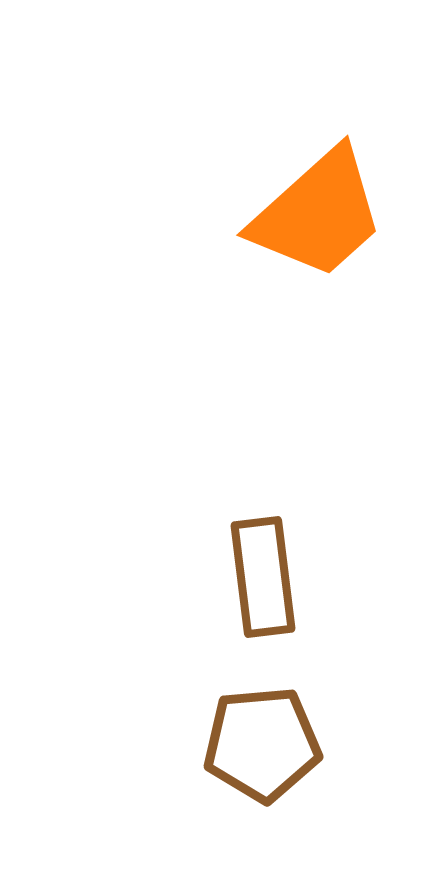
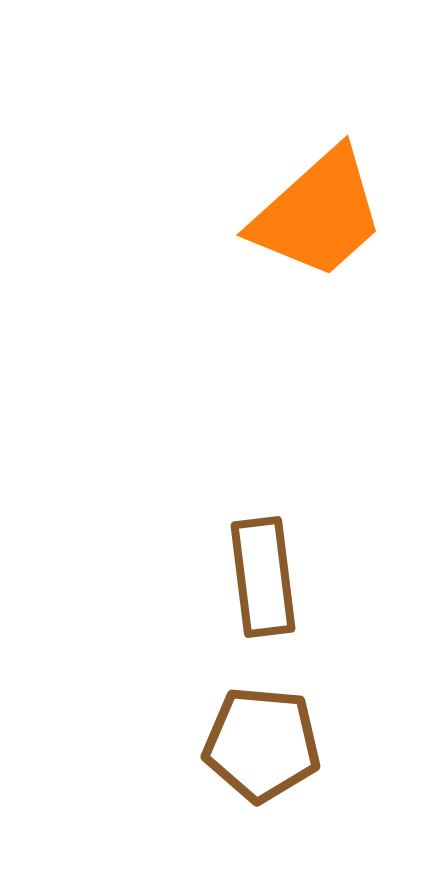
brown pentagon: rotated 10 degrees clockwise
